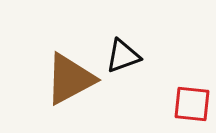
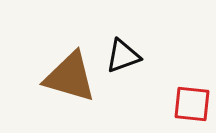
brown triangle: moved 2 px up; rotated 44 degrees clockwise
